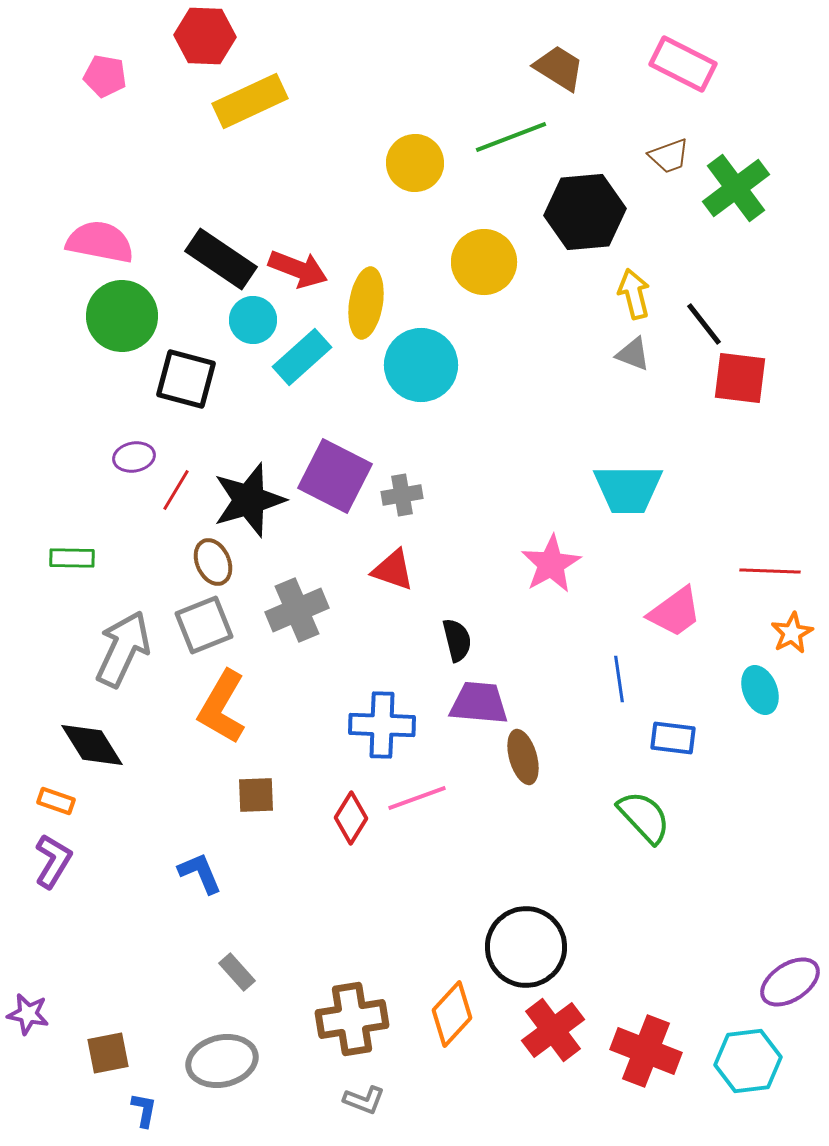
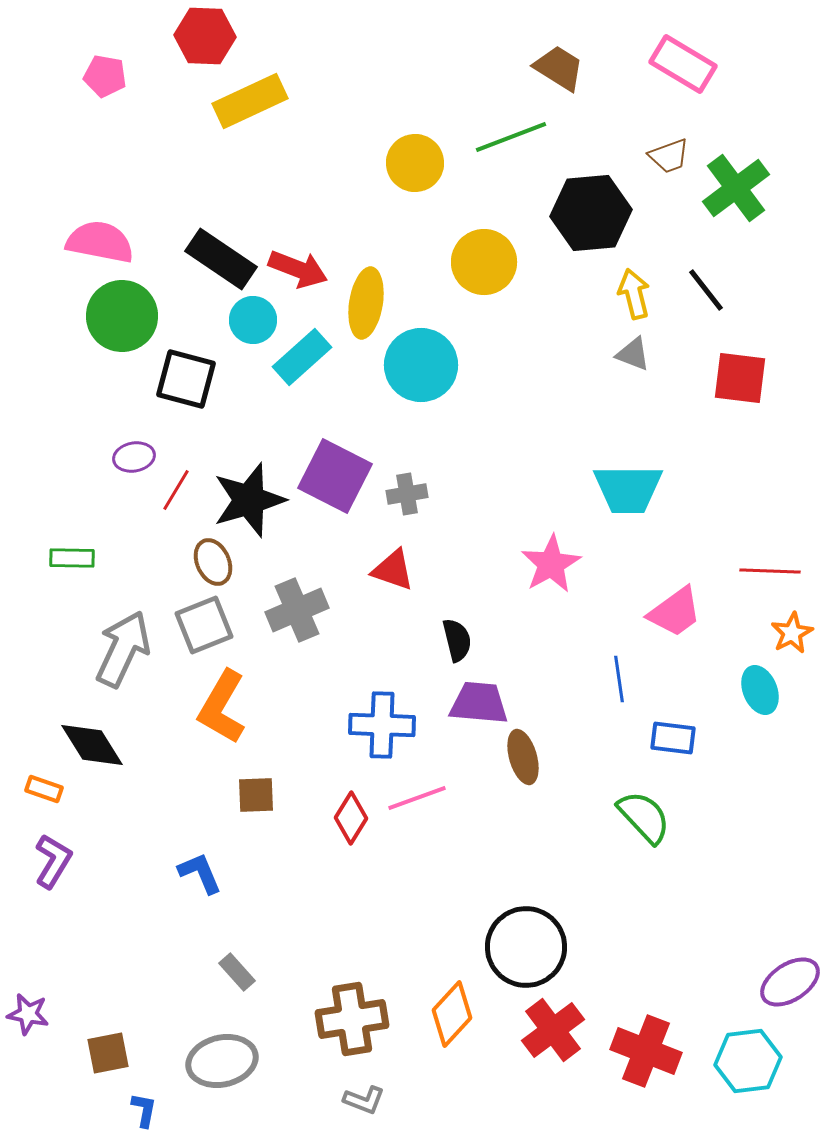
pink rectangle at (683, 64): rotated 4 degrees clockwise
black hexagon at (585, 212): moved 6 px right, 1 px down
black line at (704, 324): moved 2 px right, 34 px up
gray cross at (402, 495): moved 5 px right, 1 px up
orange rectangle at (56, 801): moved 12 px left, 12 px up
